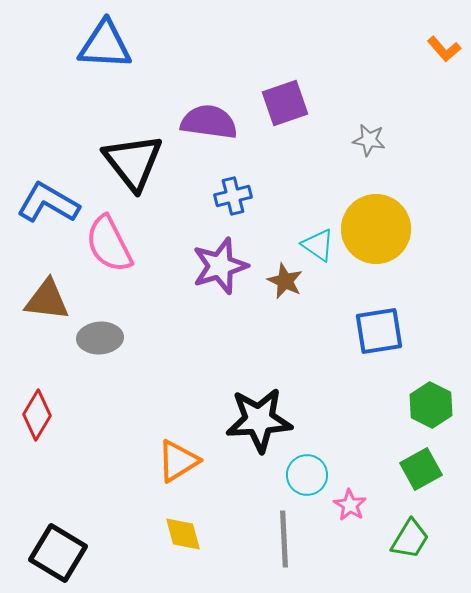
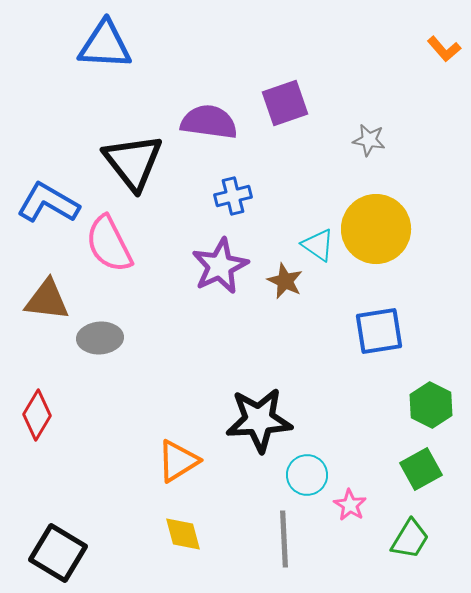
purple star: rotated 8 degrees counterclockwise
